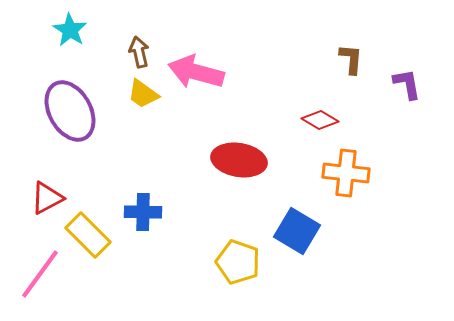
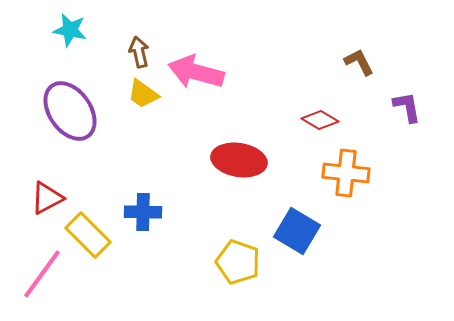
cyan star: rotated 20 degrees counterclockwise
brown L-shape: moved 8 px right, 3 px down; rotated 32 degrees counterclockwise
purple L-shape: moved 23 px down
purple ellipse: rotated 6 degrees counterclockwise
pink line: moved 2 px right
